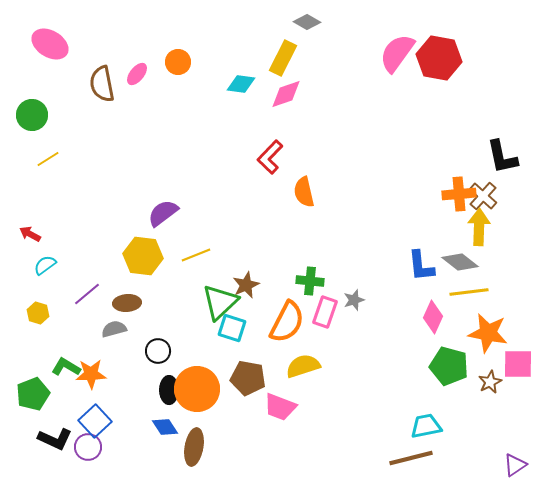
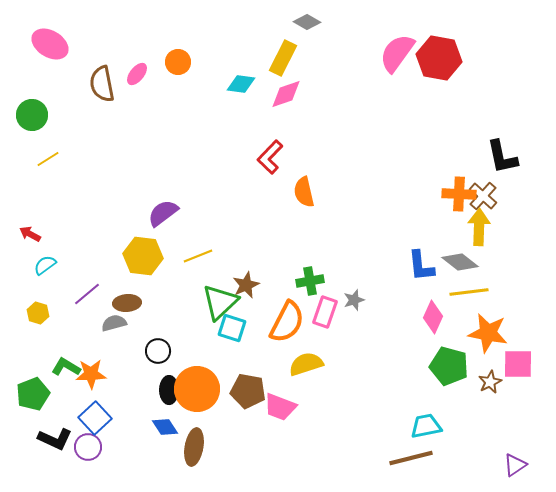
orange cross at (459, 194): rotated 8 degrees clockwise
yellow line at (196, 255): moved 2 px right, 1 px down
green cross at (310, 281): rotated 16 degrees counterclockwise
gray semicircle at (114, 329): moved 6 px up
yellow semicircle at (303, 366): moved 3 px right, 2 px up
brown pentagon at (248, 378): moved 13 px down
blue square at (95, 421): moved 3 px up
